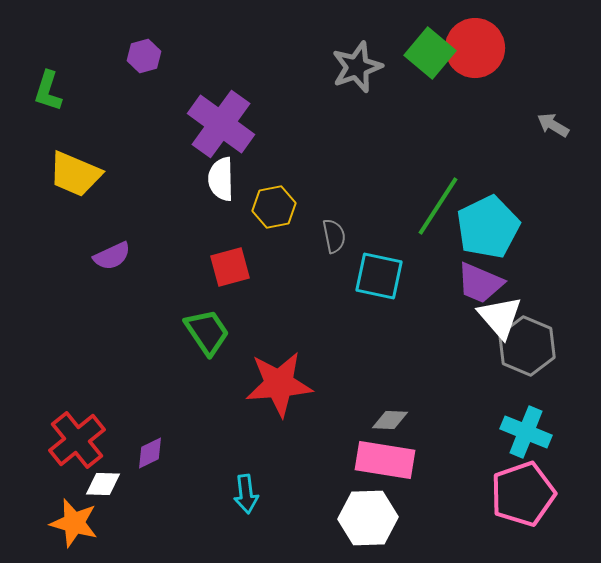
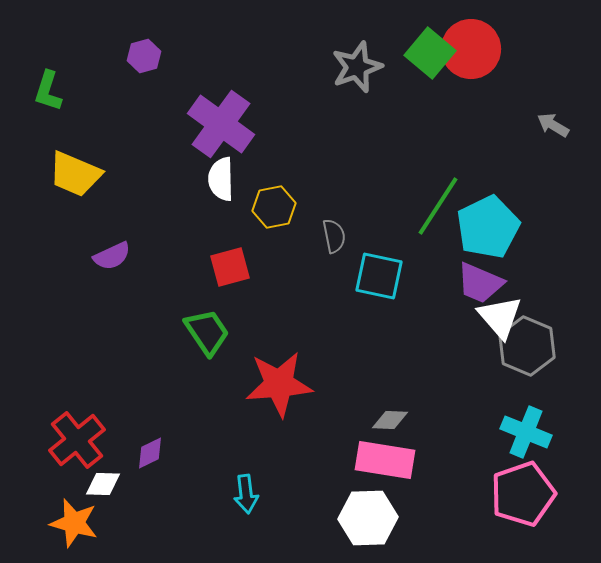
red circle: moved 4 px left, 1 px down
